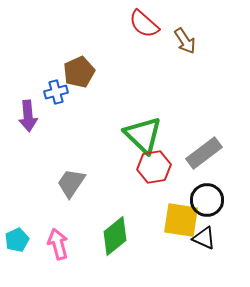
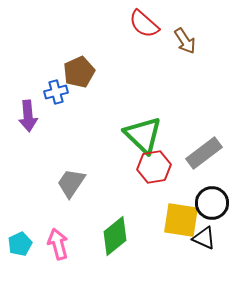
black circle: moved 5 px right, 3 px down
cyan pentagon: moved 3 px right, 4 px down
